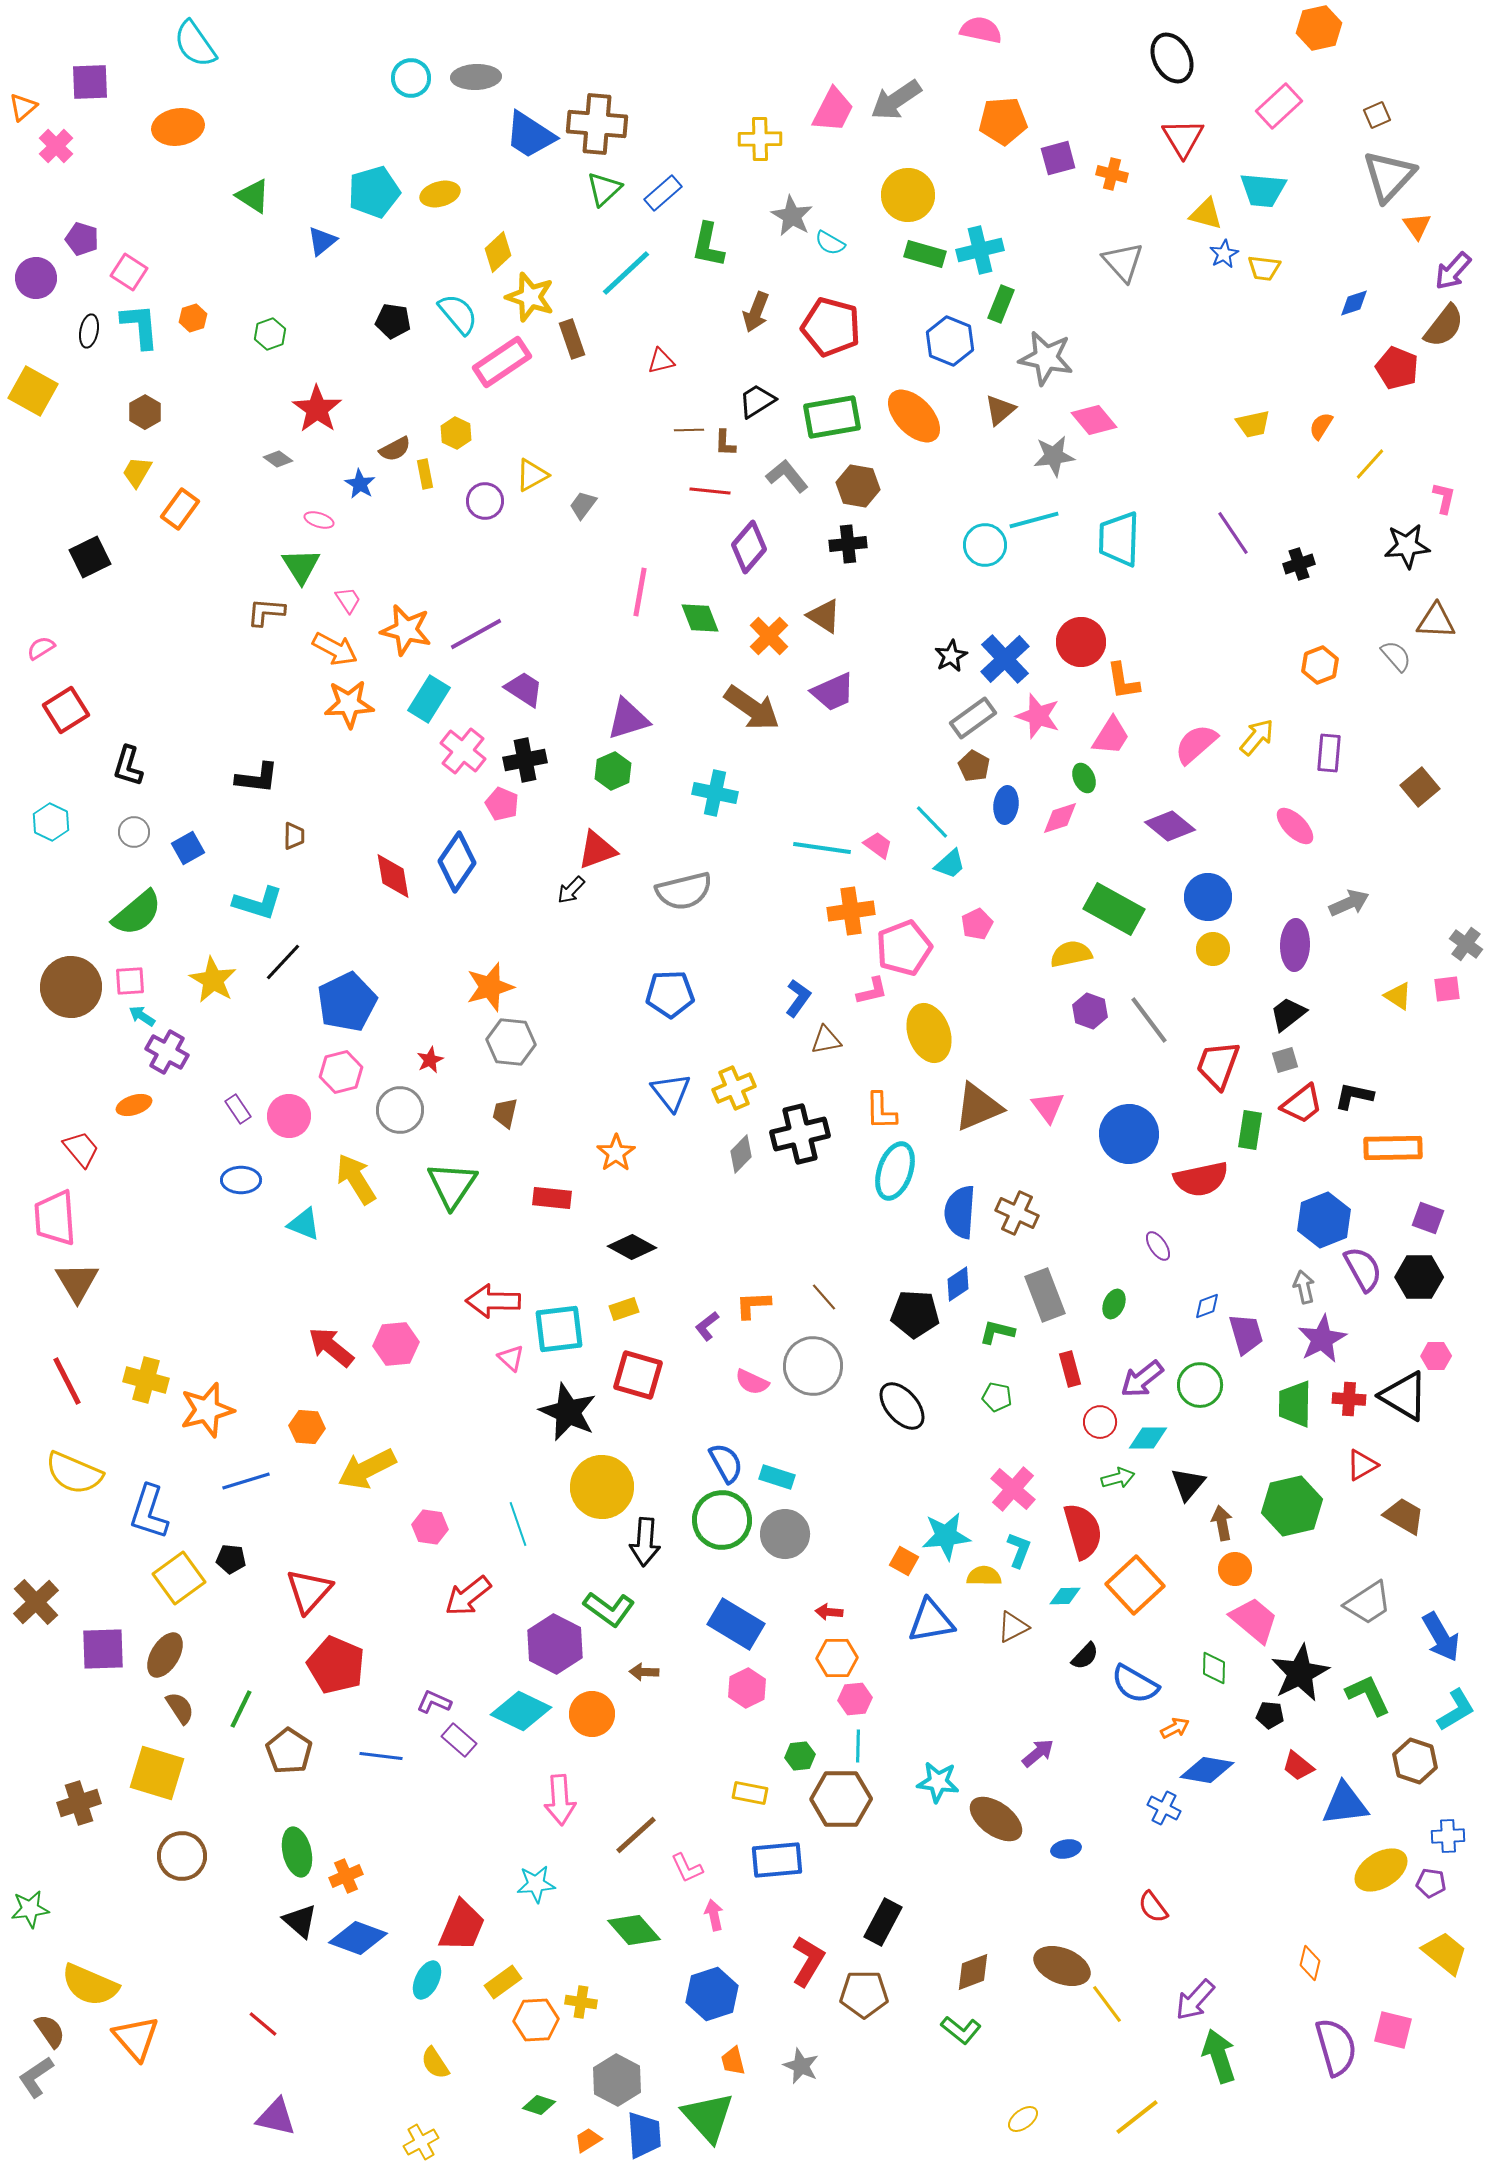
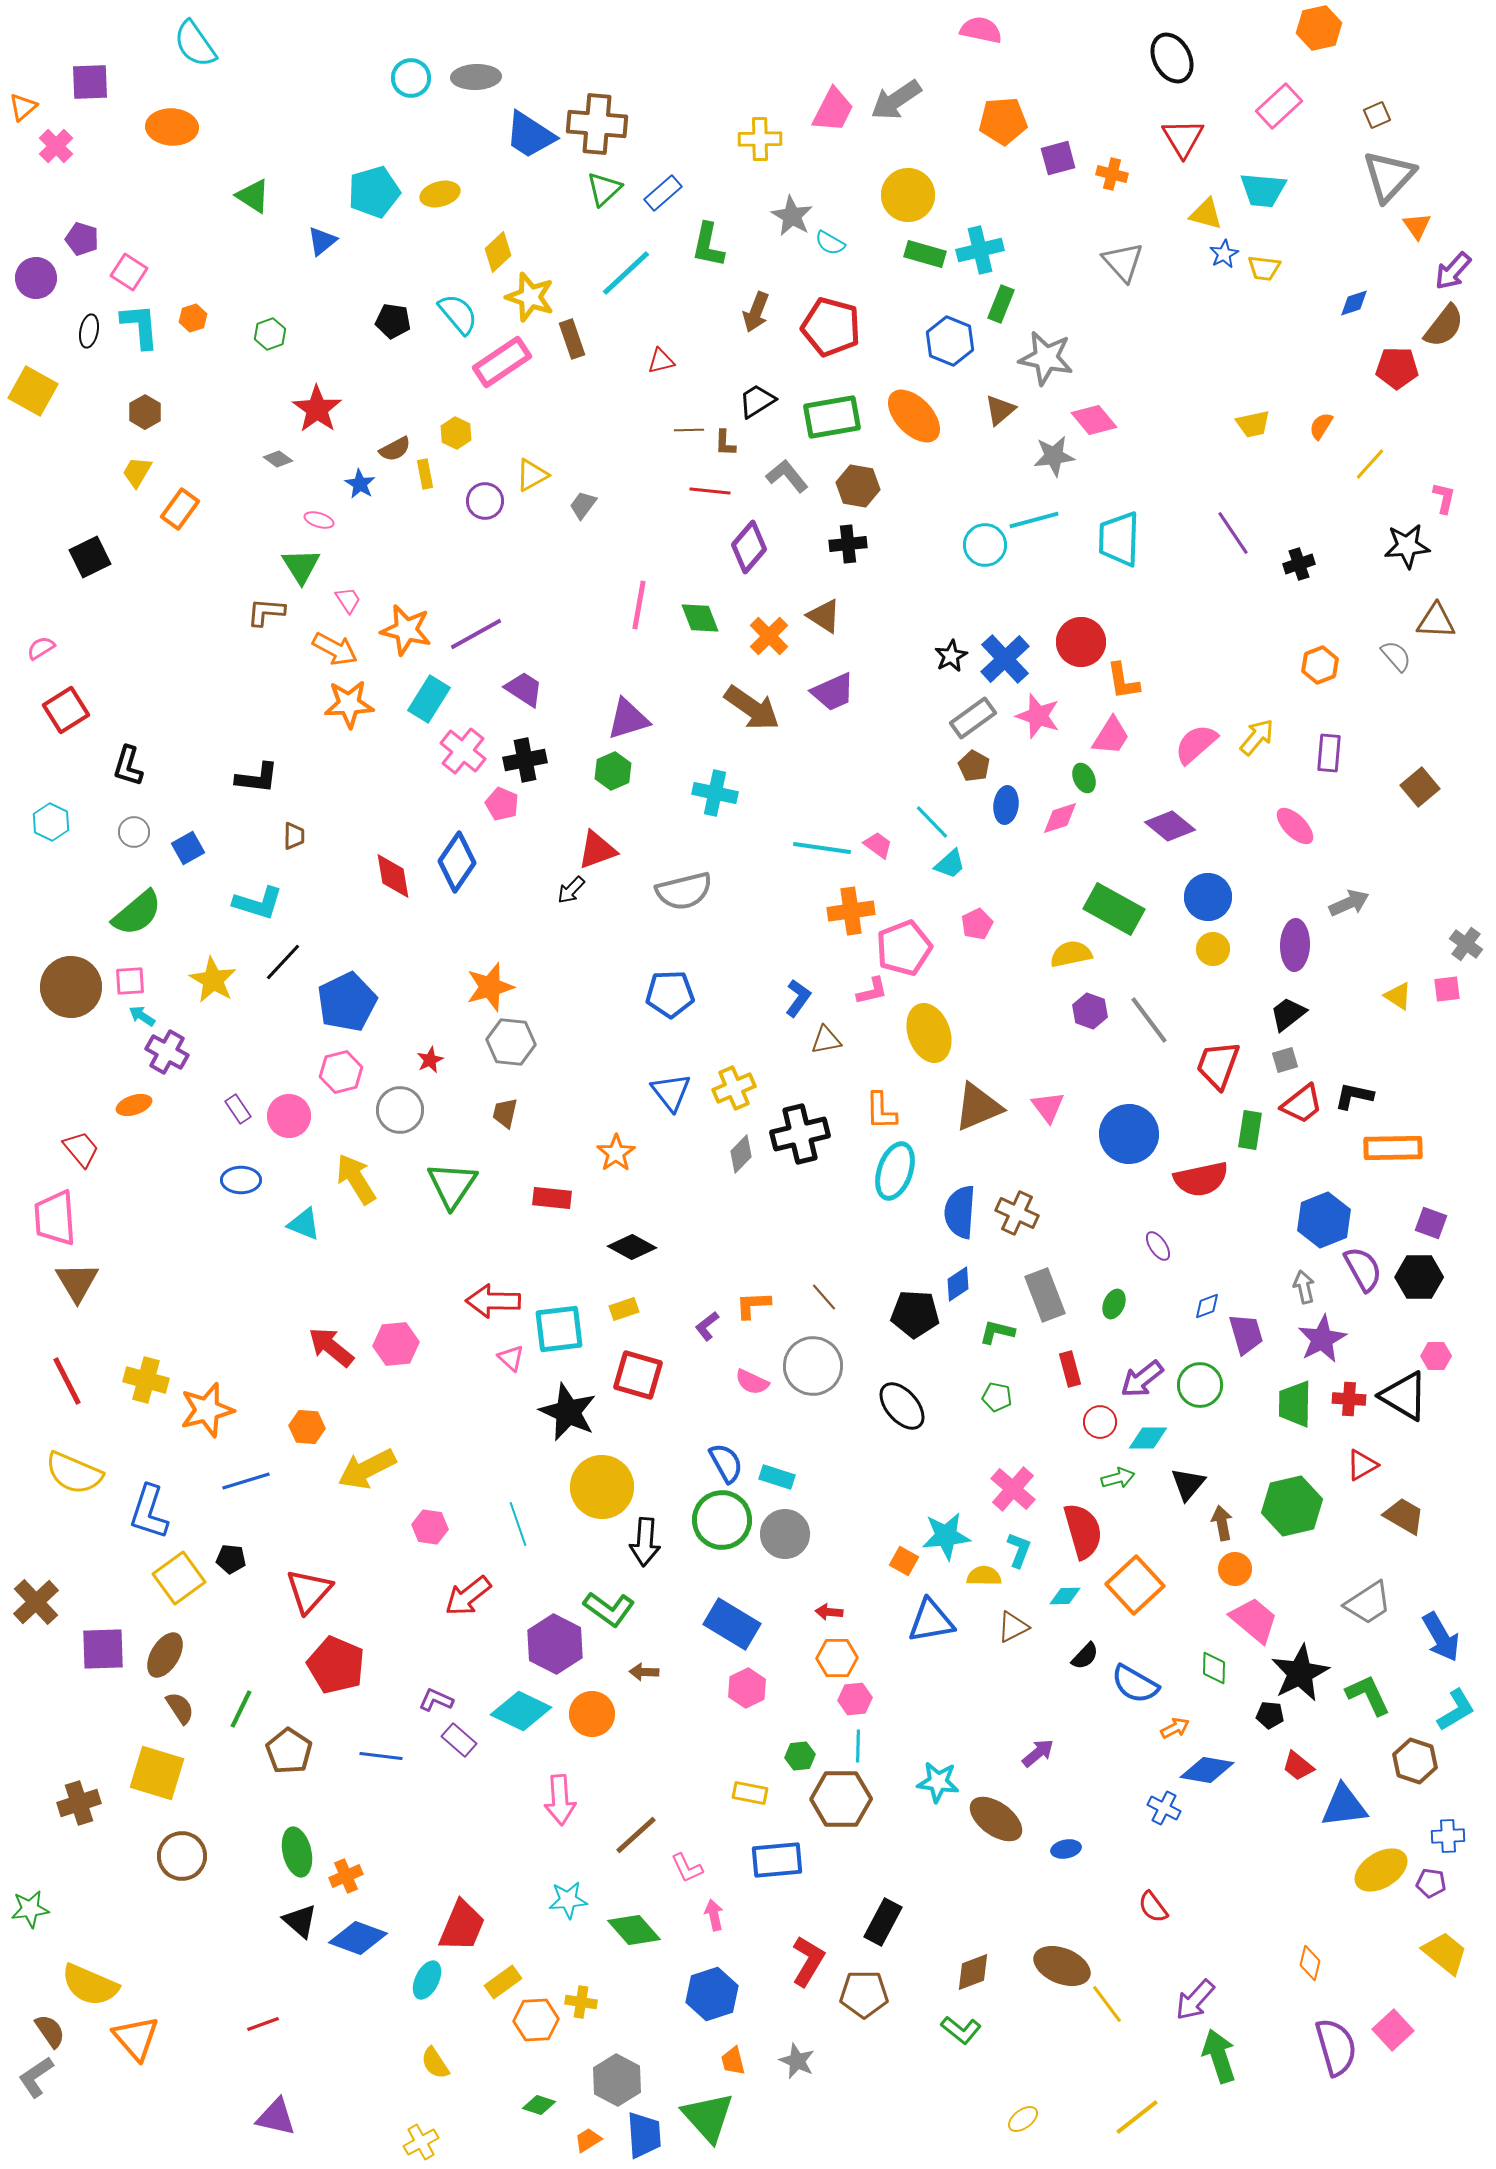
orange ellipse at (178, 127): moved 6 px left; rotated 12 degrees clockwise
red pentagon at (1397, 368): rotated 21 degrees counterclockwise
pink line at (640, 592): moved 1 px left, 13 px down
purple square at (1428, 1218): moved 3 px right, 5 px down
blue rectangle at (736, 1624): moved 4 px left
purple L-shape at (434, 1702): moved 2 px right, 2 px up
blue triangle at (1345, 1804): moved 1 px left, 2 px down
cyan star at (536, 1884): moved 32 px right, 16 px down
red line at (263, 2024): rotated 60 degrees counterclockwise
pink square at (1393, 2030): rotated 33 degrees clockwise
gray star at (801, 2066): moved 4 px left, 5 px up
